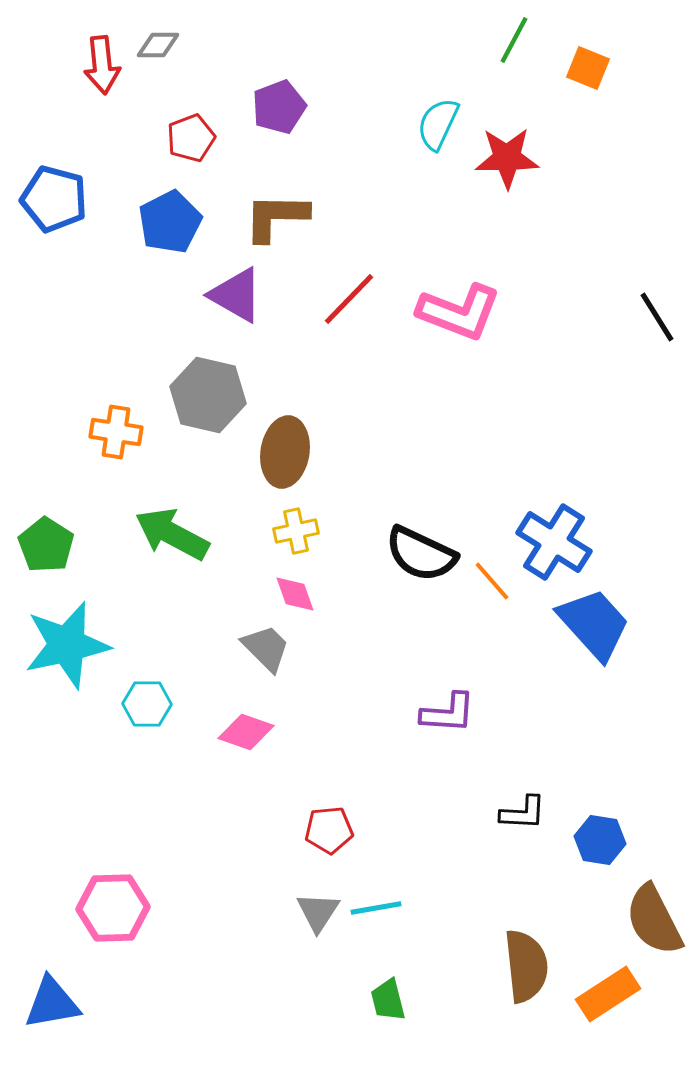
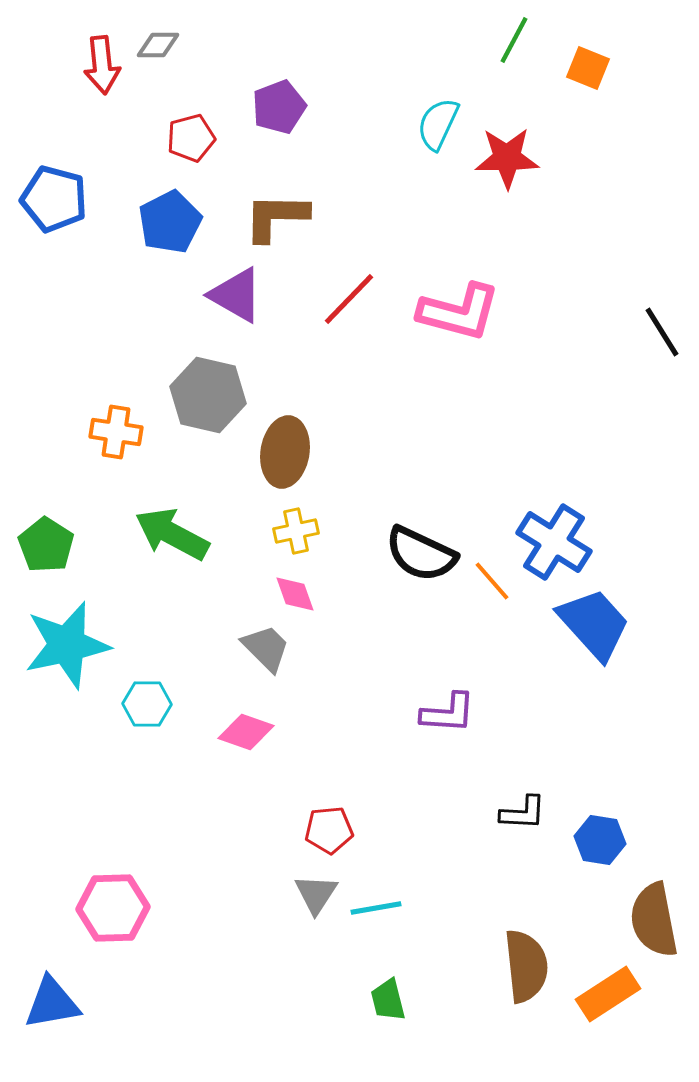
red pentagon at (191, 138): rotated 6 degrees clockwise
pink L-shape at (459, 312): rotated 6 degrees counterclockwise
black line at (657, 317): moved 5 px right, 15 px down
gray triangle at (318, 912): moved 2 px left, 18 px up
brown semicircle at (654, 920): rotated 16 degrees clockwise
